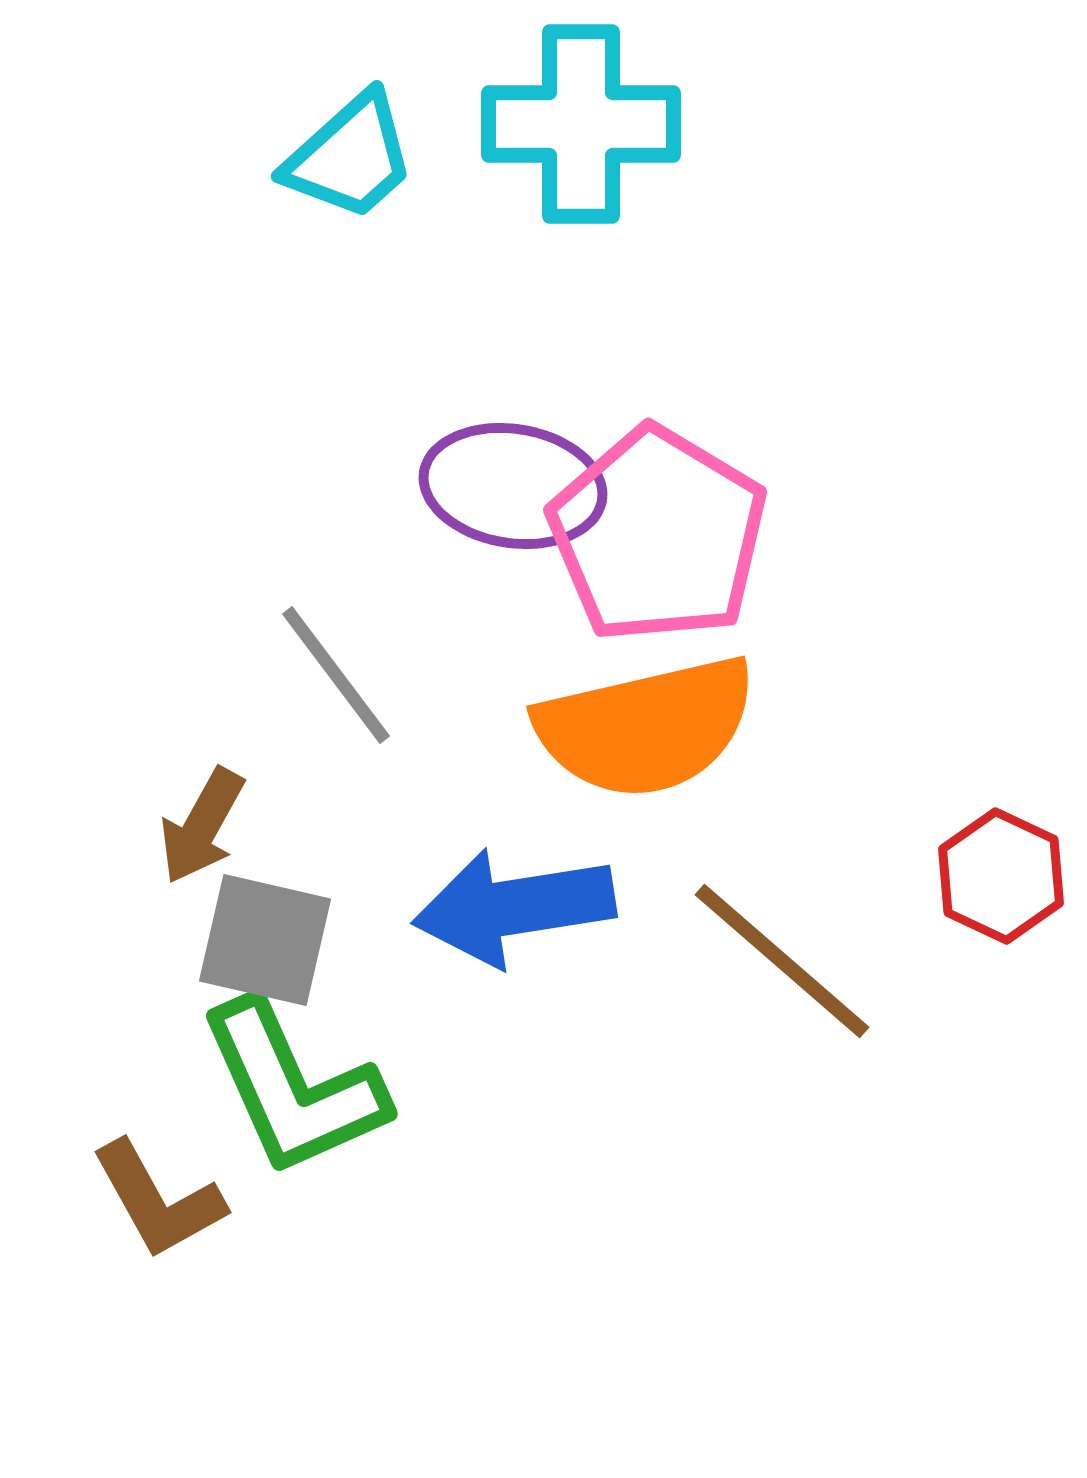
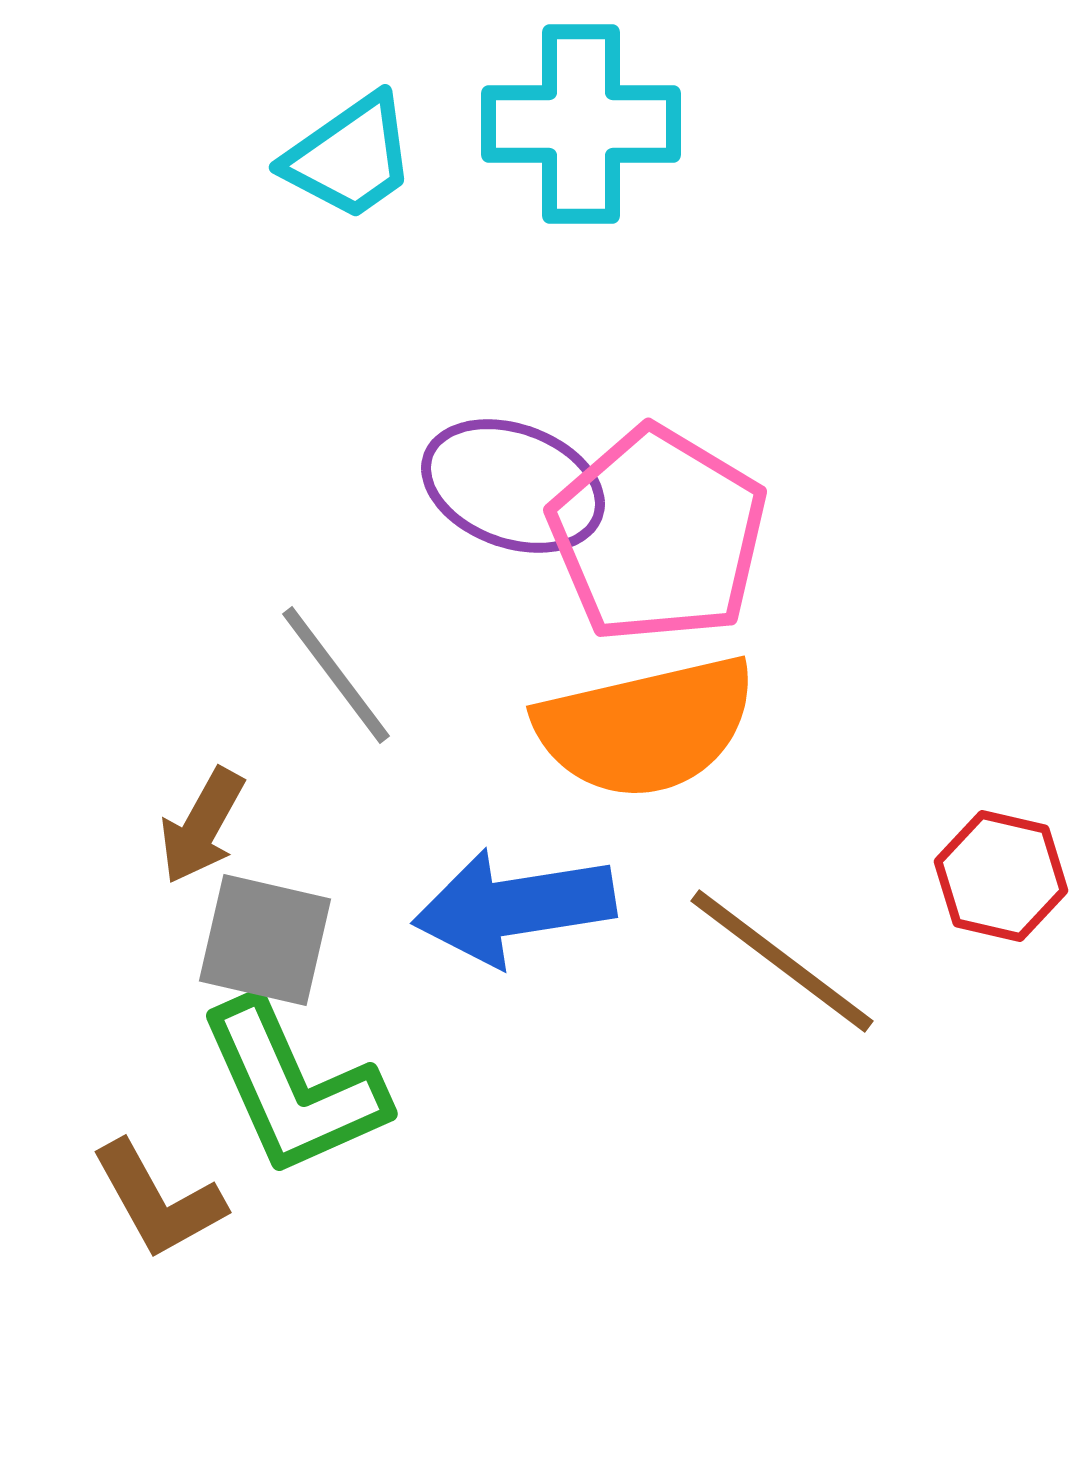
cyan trapezoid: rotated 7 degrees clockwise
purple ellipse: rotated 11 degrees clockwise
red hexagon: rotated 12 degrees counterclockwise
brown line: rotated 4 degrees counterclockwise
